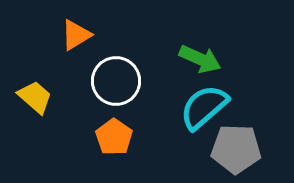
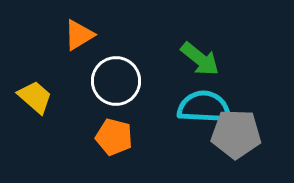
orange triangle: moved 3 px right
green arrow: rotated 15 degrees clockwise
cyan semicircle: rotated 44 degrees clockwise
orange pentagon: rotated 21 degrees counterclockwise
gray pentagon: moved 15 px up
